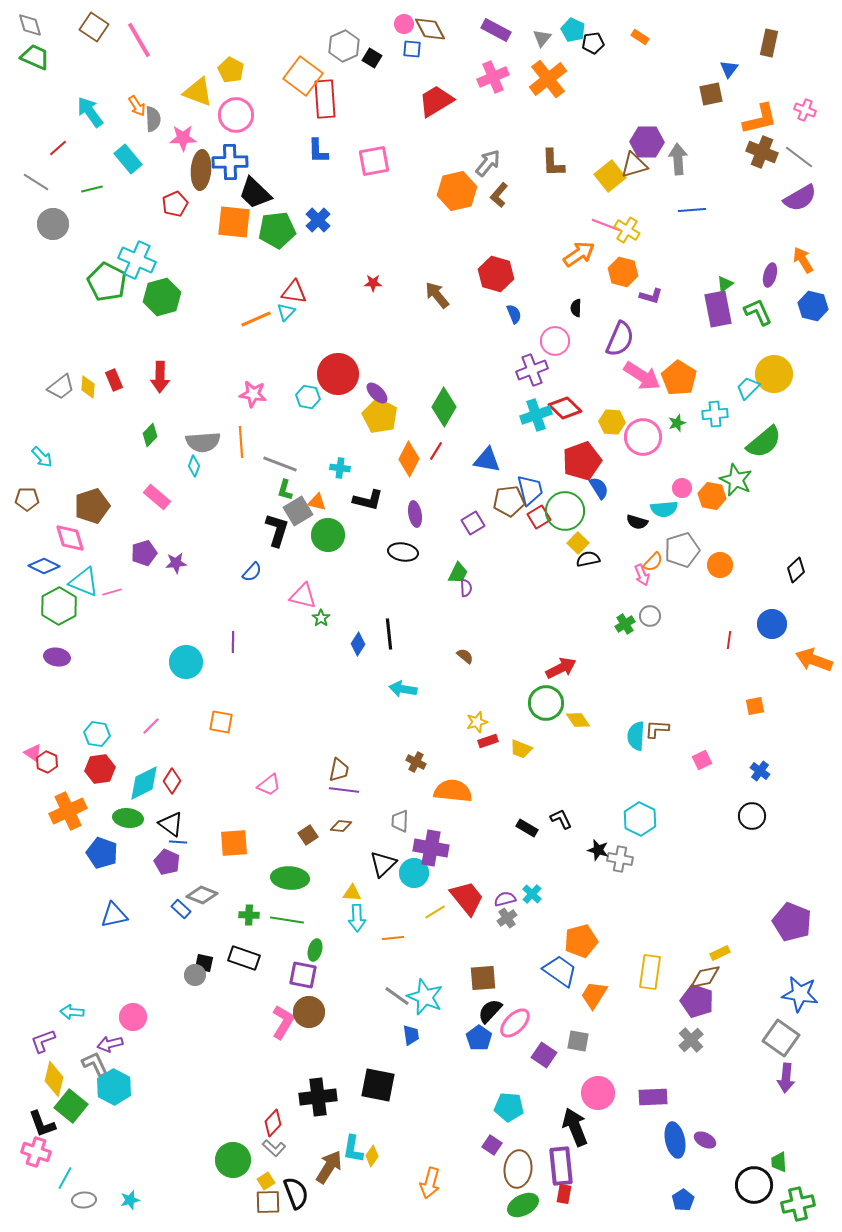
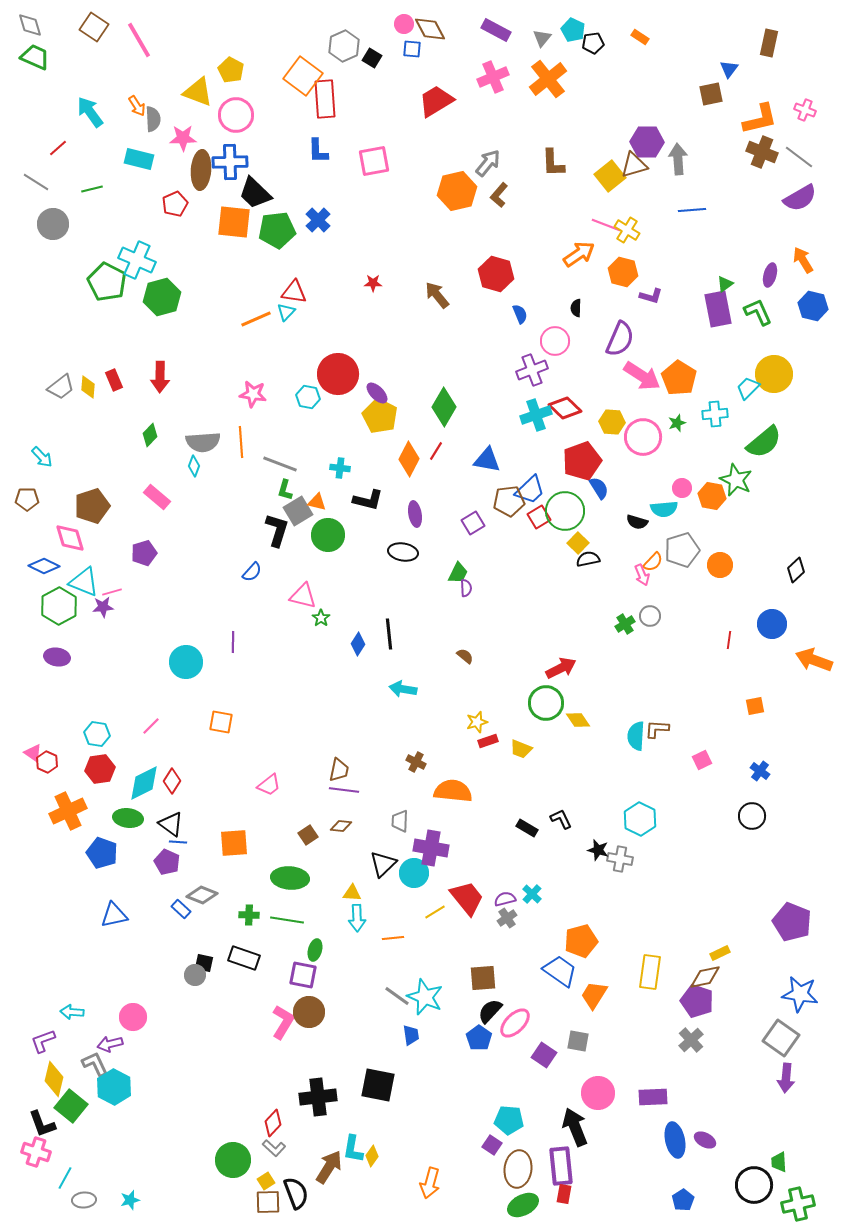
cyan rectangle at (128, 159): moved 11 px right; rotated 36 degrees counterclockwise
blue semicircle at (514, 314): moved 6 px right
blue trapezoid at (530, 490): rotated 60 degrees clockwise
purple star at (176, 563): moved 73 px left, 44 px down
cyan pentagon at (509, 1107): moved 13 px down
